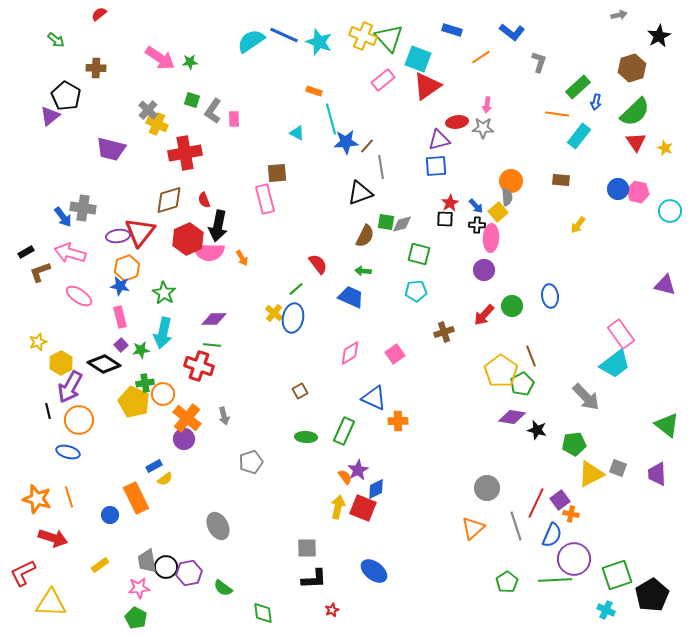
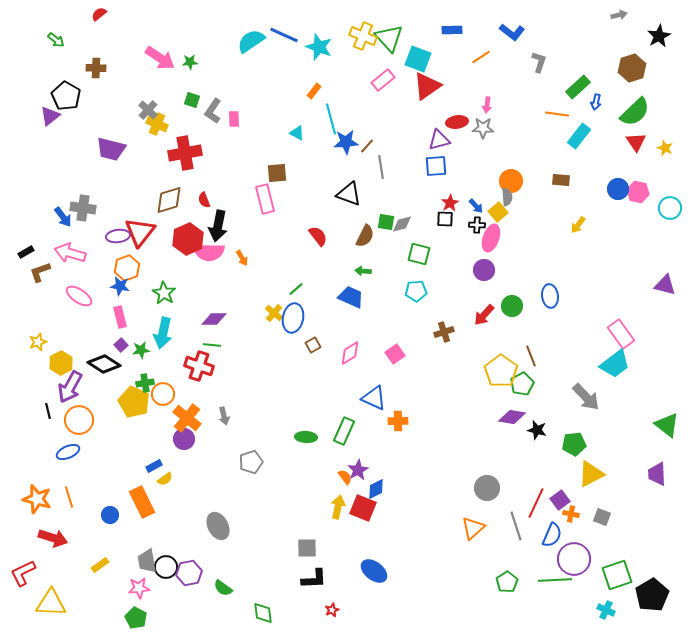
blue rectangle at (452, 30): rotated 18 degrees counterclockwise
cyan star at (319, 42): moved 5 px down
orange rectangle at (314, 91): rotated 70 degrees counterclockwise
black triangle at (360, 193): moved 11 px left, 1 px down; rotated 40 degrees clockwise
cyan circle at (670, 211): moved 3 px up
pink ellipse at (491, 238): rotated 16 degrees clockwise
red semicircle at (318, 264): moved 28 px up
brown square at (300, 391): moved 13 px right, 46 px up
blue ellipse at (68, 452): rotated 40 degrees counterclockwise
gray square at (618, 468): moved 16 px left, 49 px down
orange rectangle at (136, 498): moved 6 px right, 4 px down
